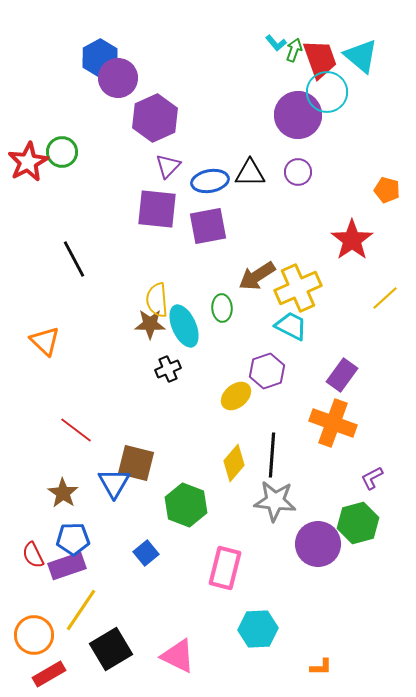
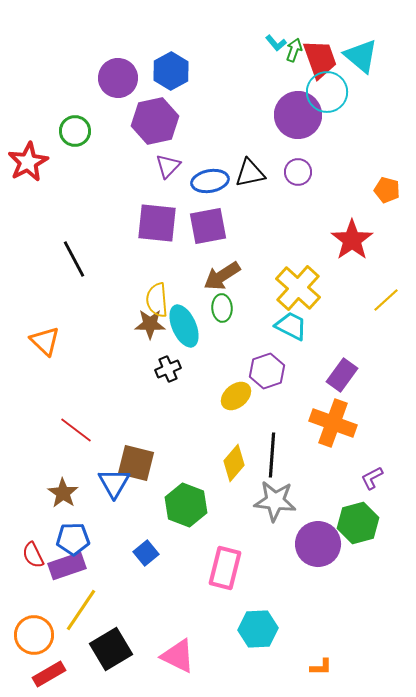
blue hexagon at (100, 58): moved 71 px right, 13 px down
purple hexagon at (155, 118): moved 3 px down; rotated 12 degrees clockwise
green circle at (62, 152): moved 13 px right, 21 px up
black triangle at (250, 173): rotated 12 degrees counterclockwise
purple square at (157, 209): moved 14 px down
brown arrow at (257, 276): moved 35 px left
yellow cross at (298, 288): rotated 24 degrees counterclockwise
yellow line at (385, 298): moved 1 px right, 2 px down
